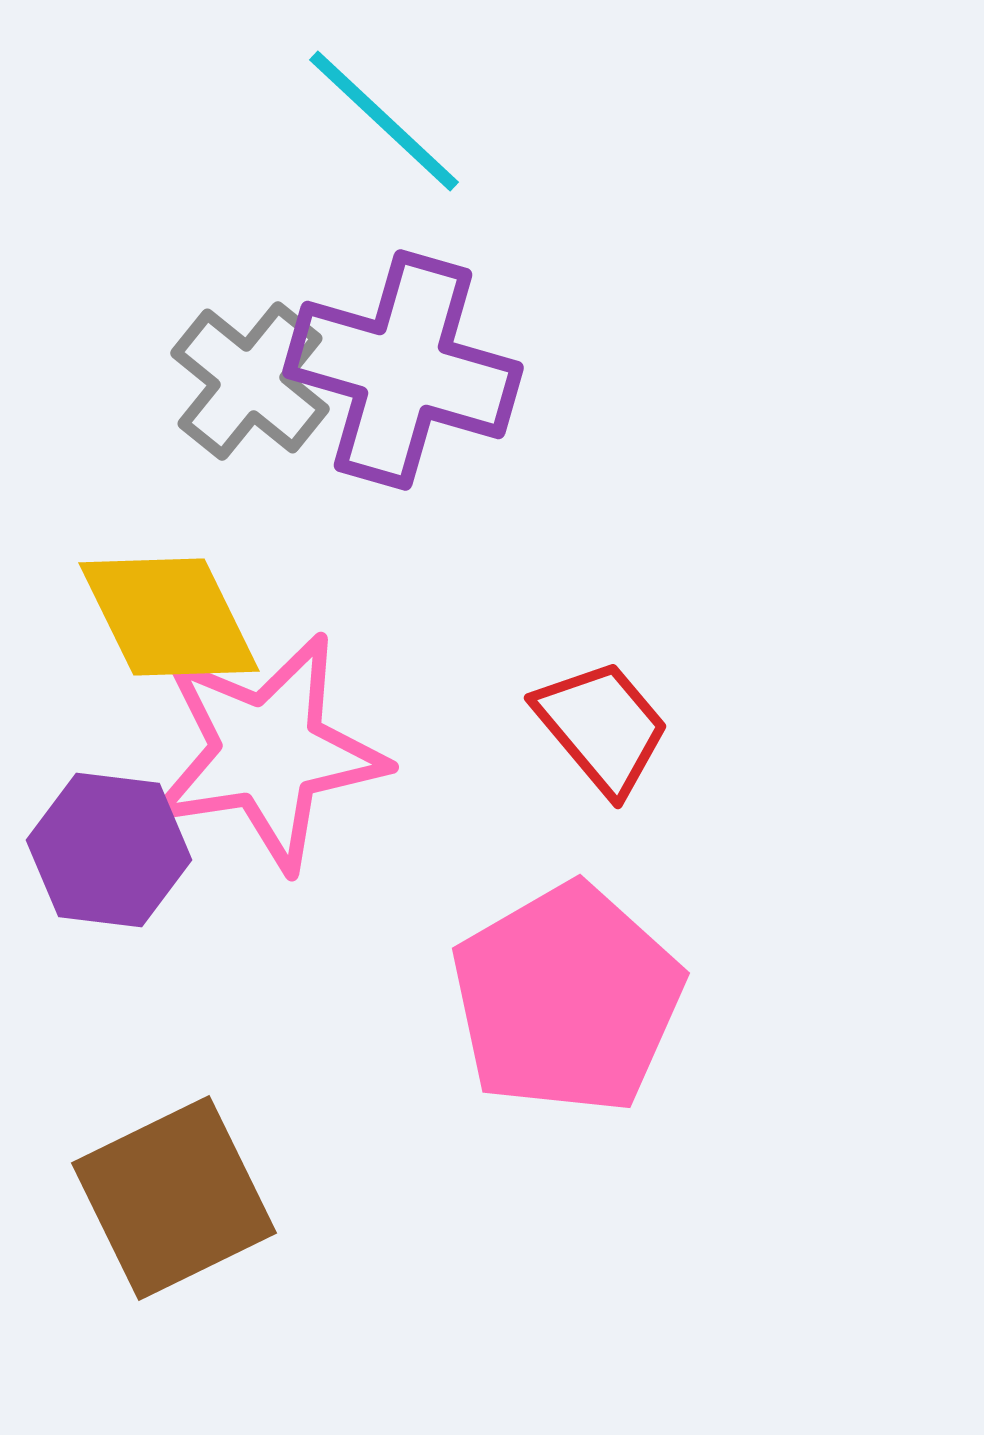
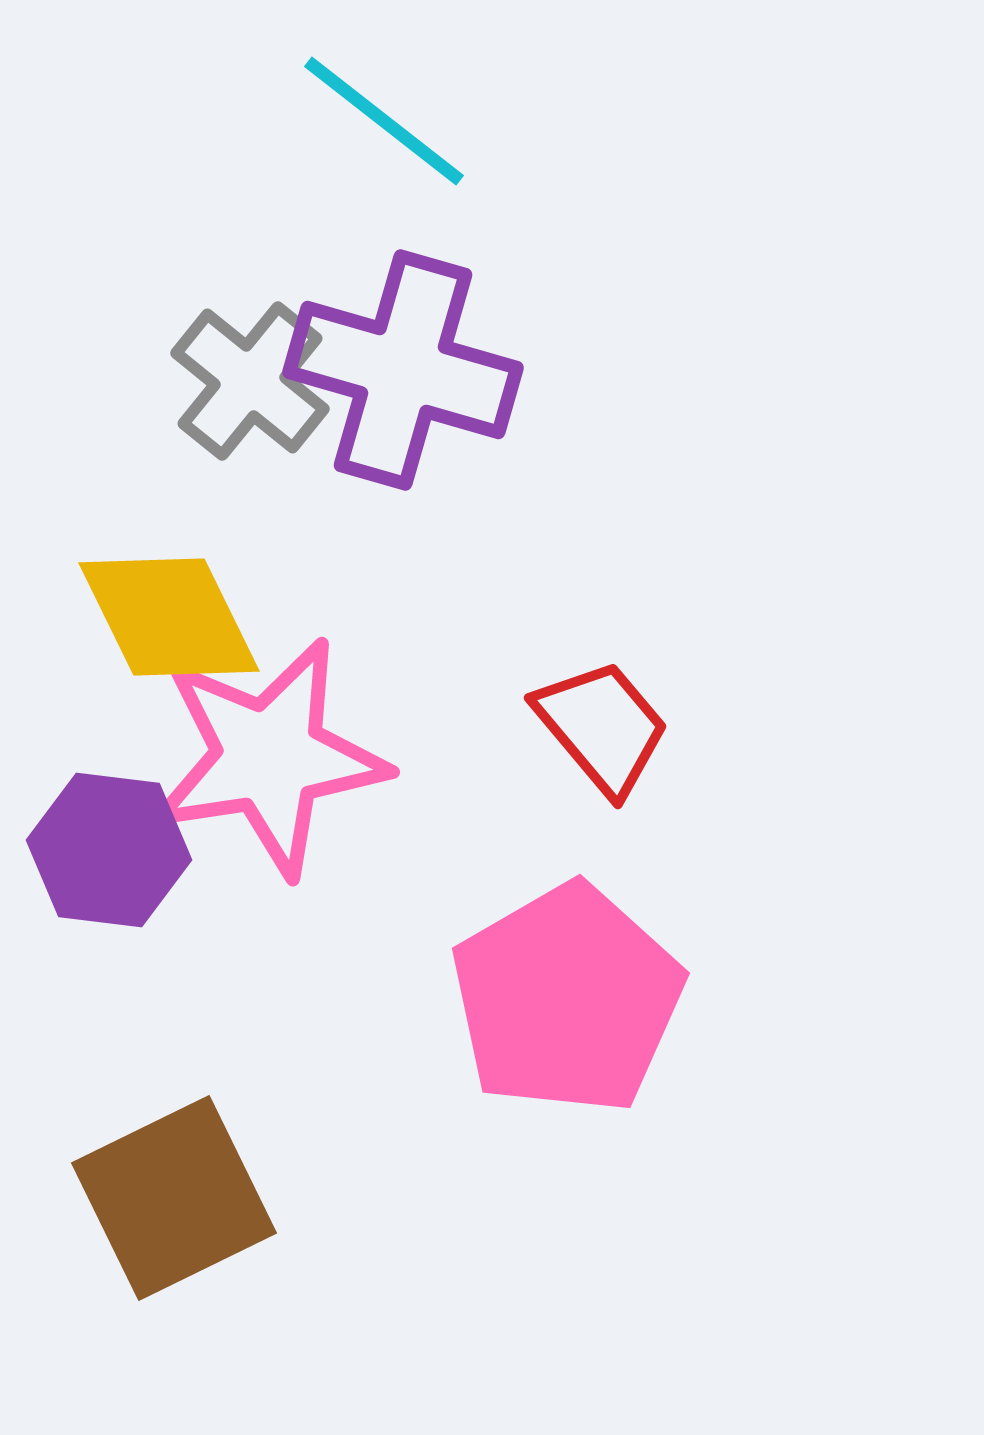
cyan line: rotated 5 degrees counterclockwise
pink star: moved 1 px right, 5 px down
